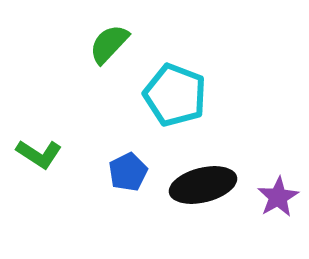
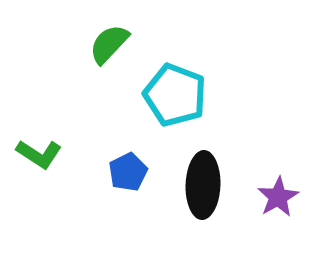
black ellipse: rotated 74 degrees counterclockwise
